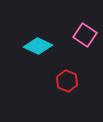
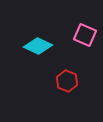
pink square: rotated 10 degrees counterclockwise
